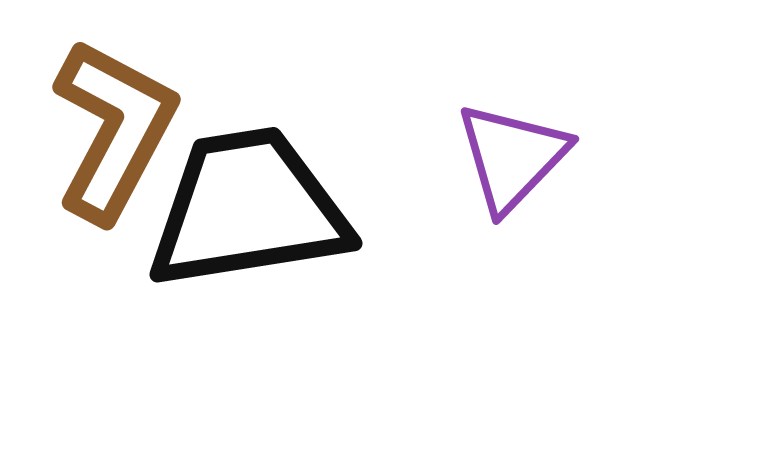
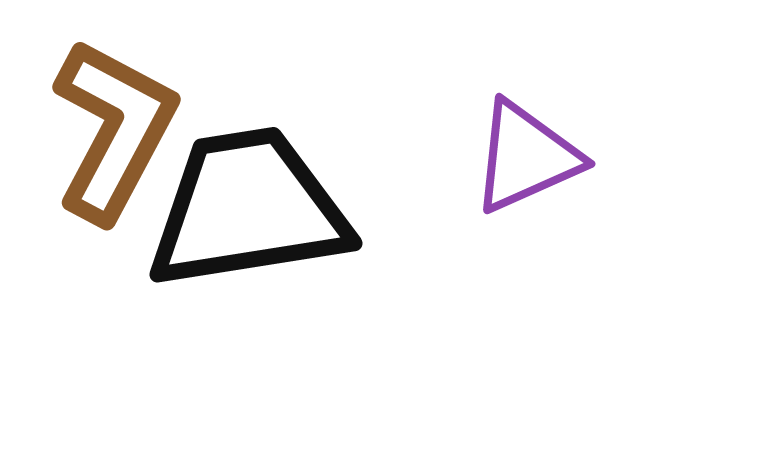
purple triangle: moved 14 px right; rotated 22 degrees clockwise
